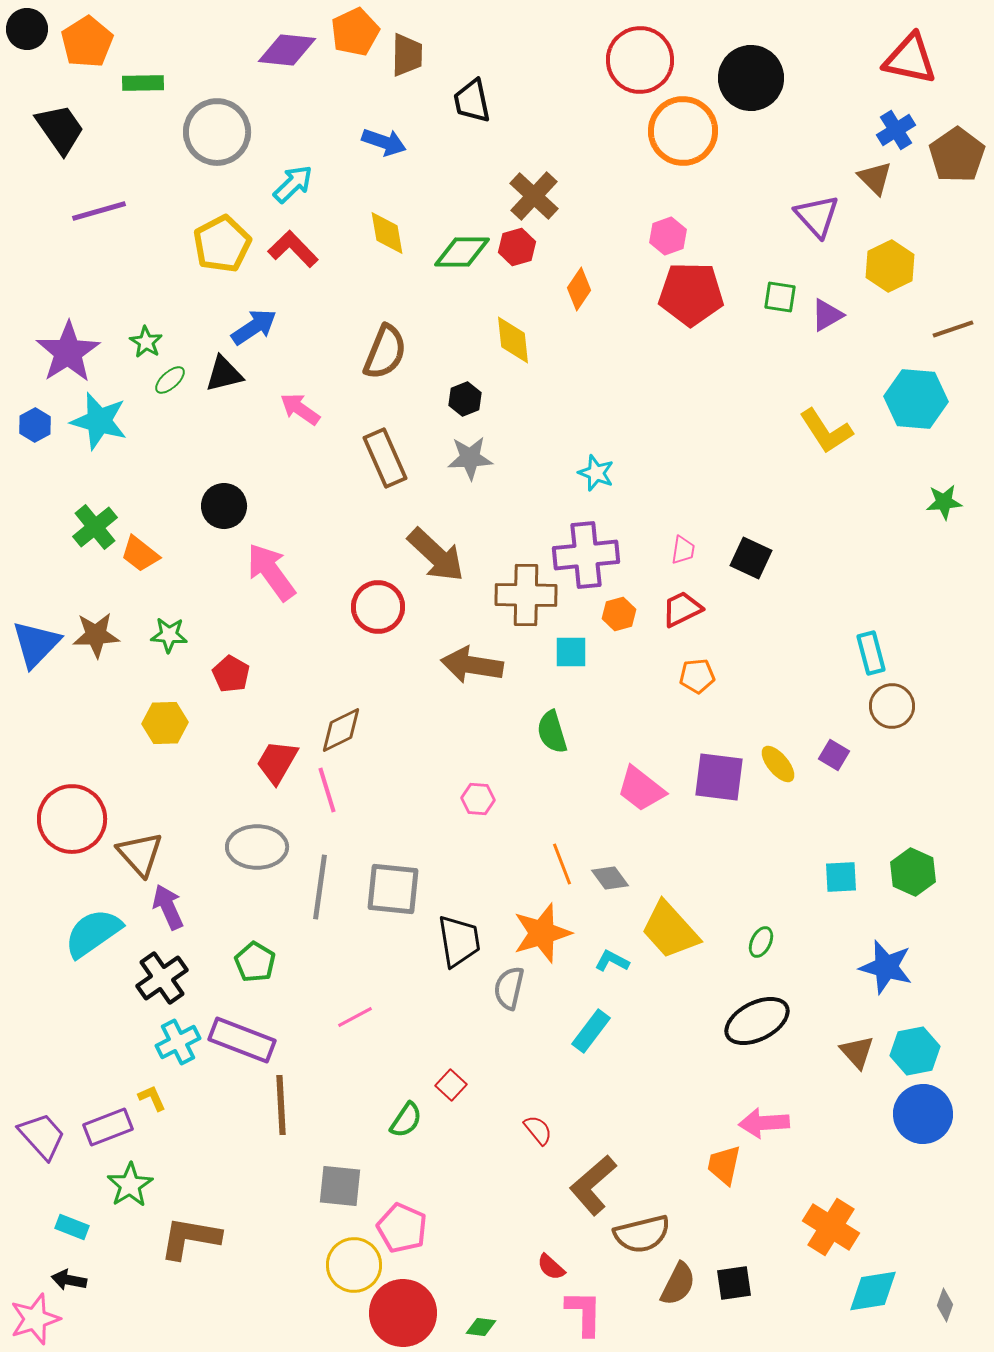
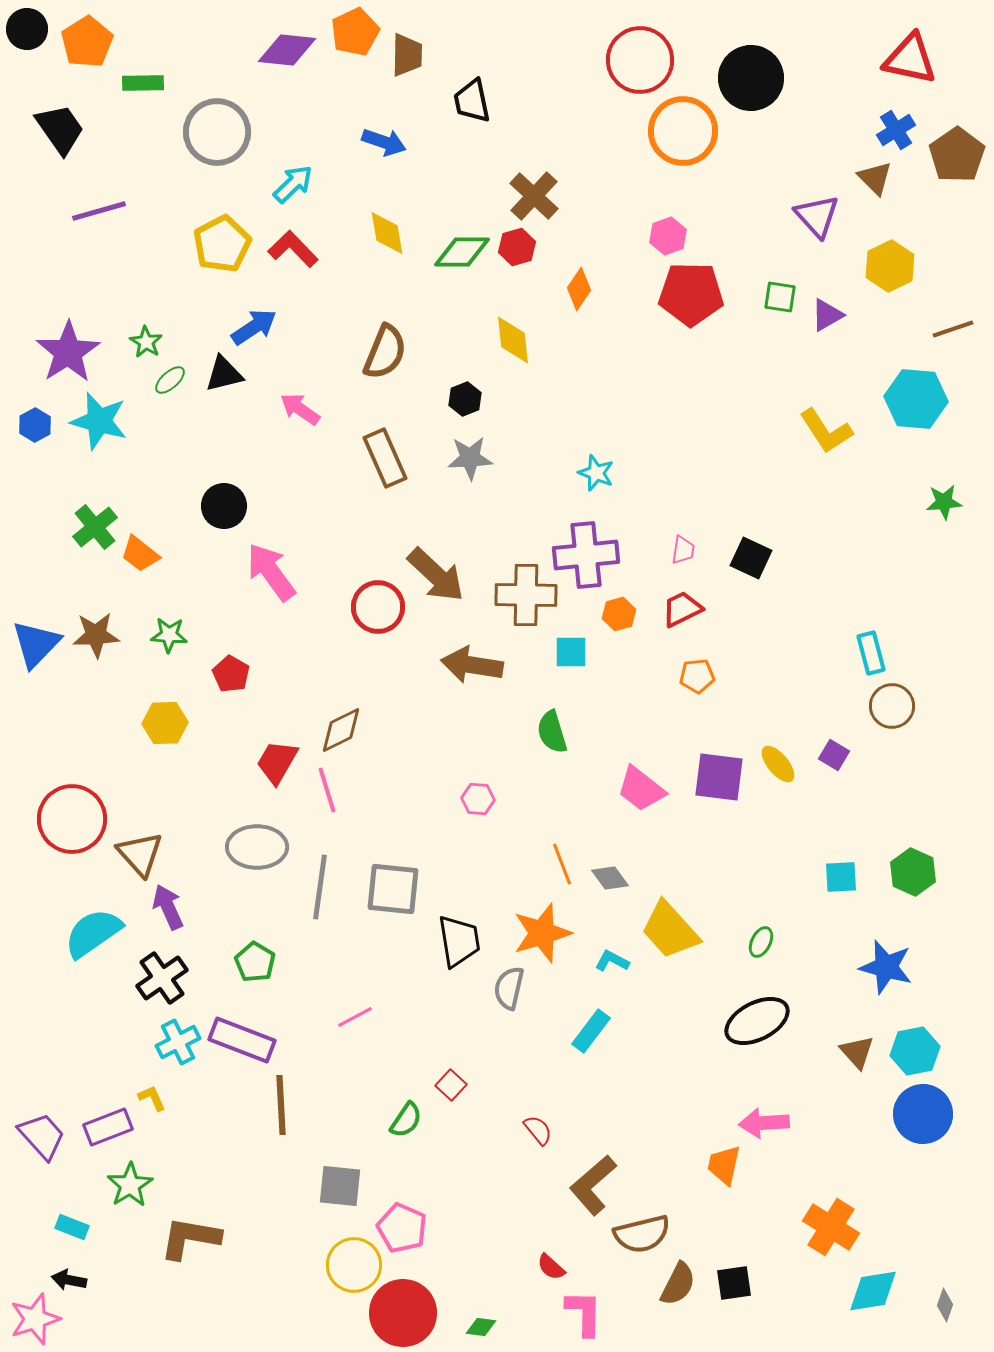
brown arrow at (436, 555): moved 20 px down
